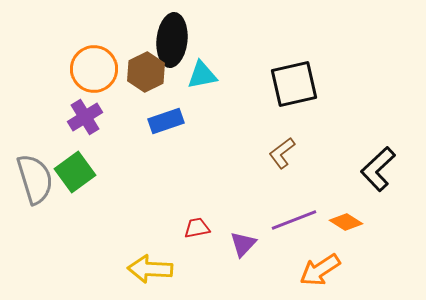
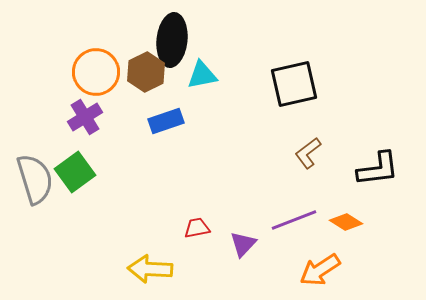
orange circle: moved 2 px right, 3 px down
brown L-shape: moved 26 px right
black L-shape: rotated 144 degrees counterclockwise
